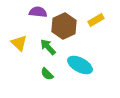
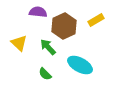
green semicircle: moved 2 px left
